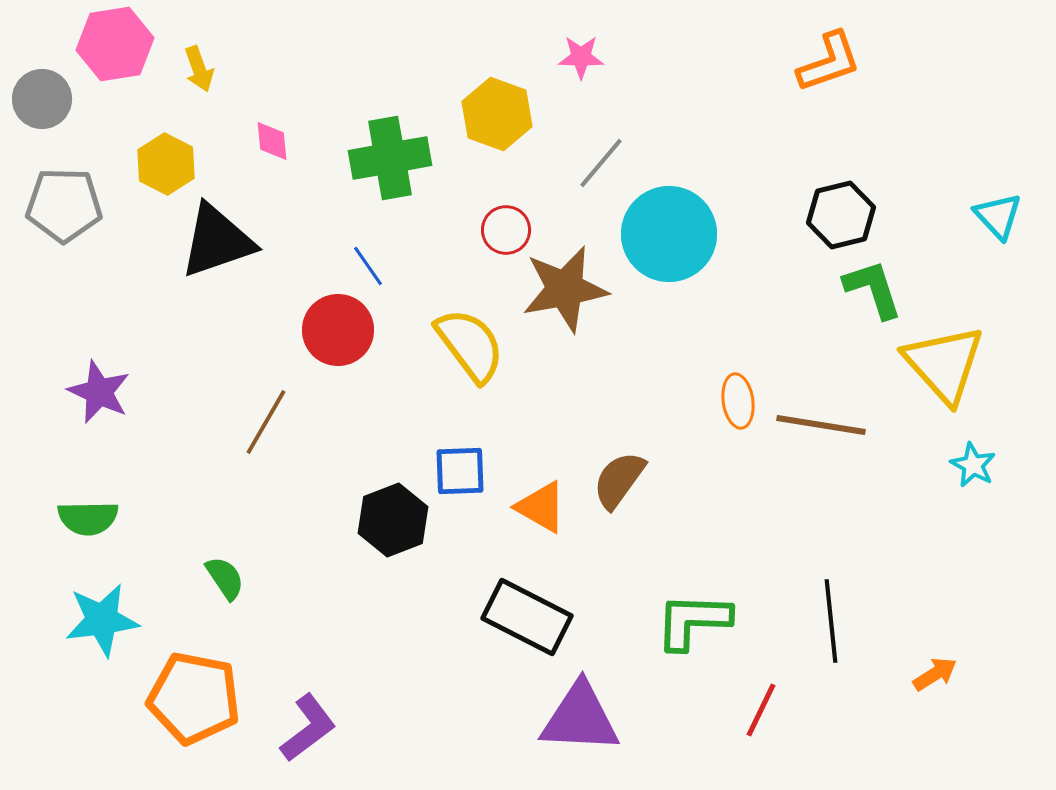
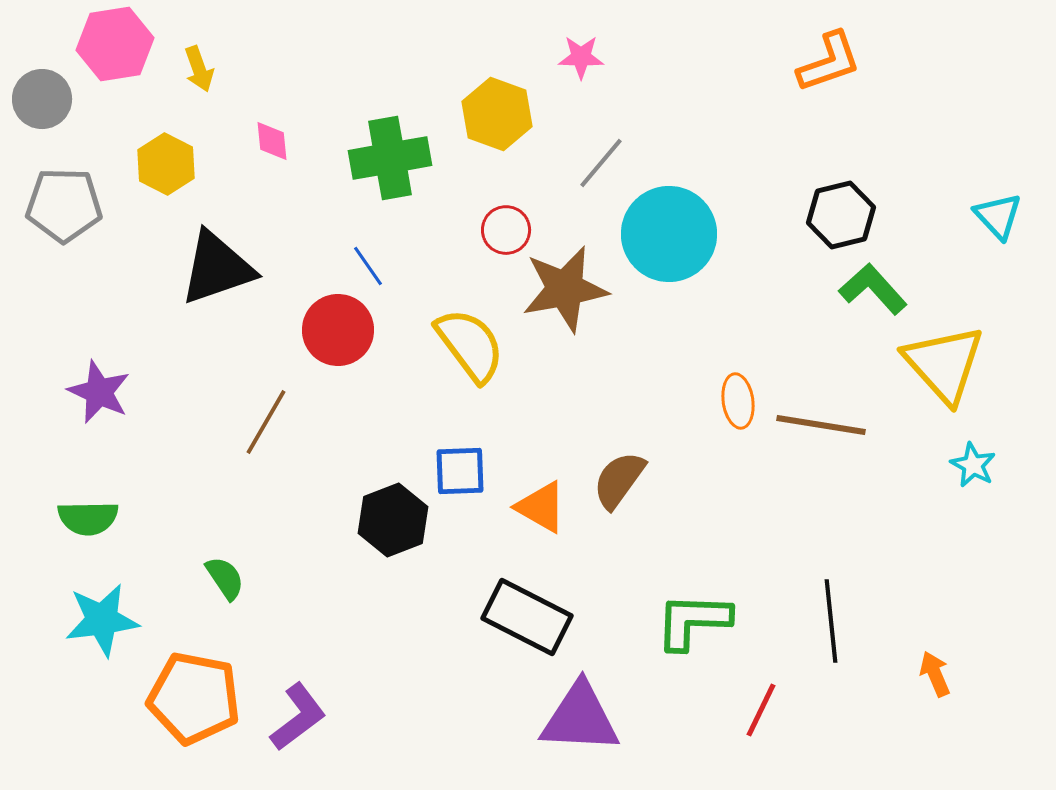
black triangle at (217, 241): moved 27 px down
green L-shape at (873, 289): rotated 24 degrees counterclockwise
orange arrow at (935, 674): rotated 81 degrees counterclockwise
purple L-shape at (308, 728): moved 10 px left, 11 px up
